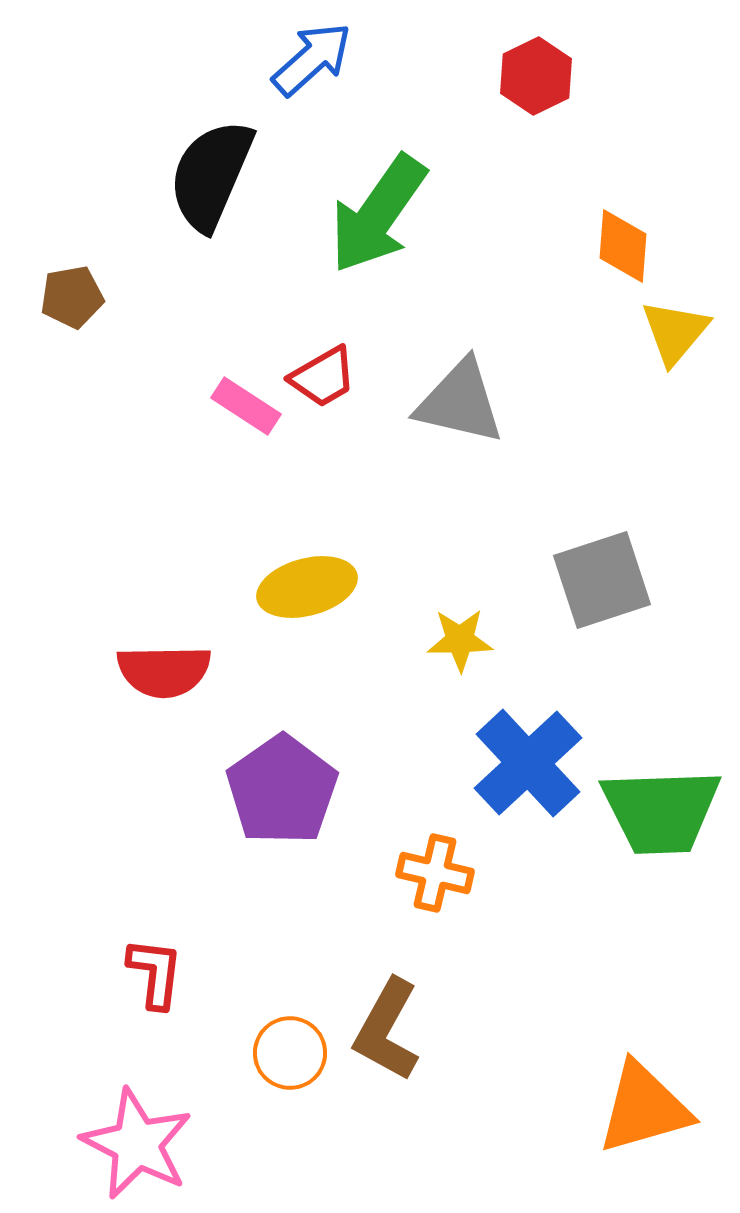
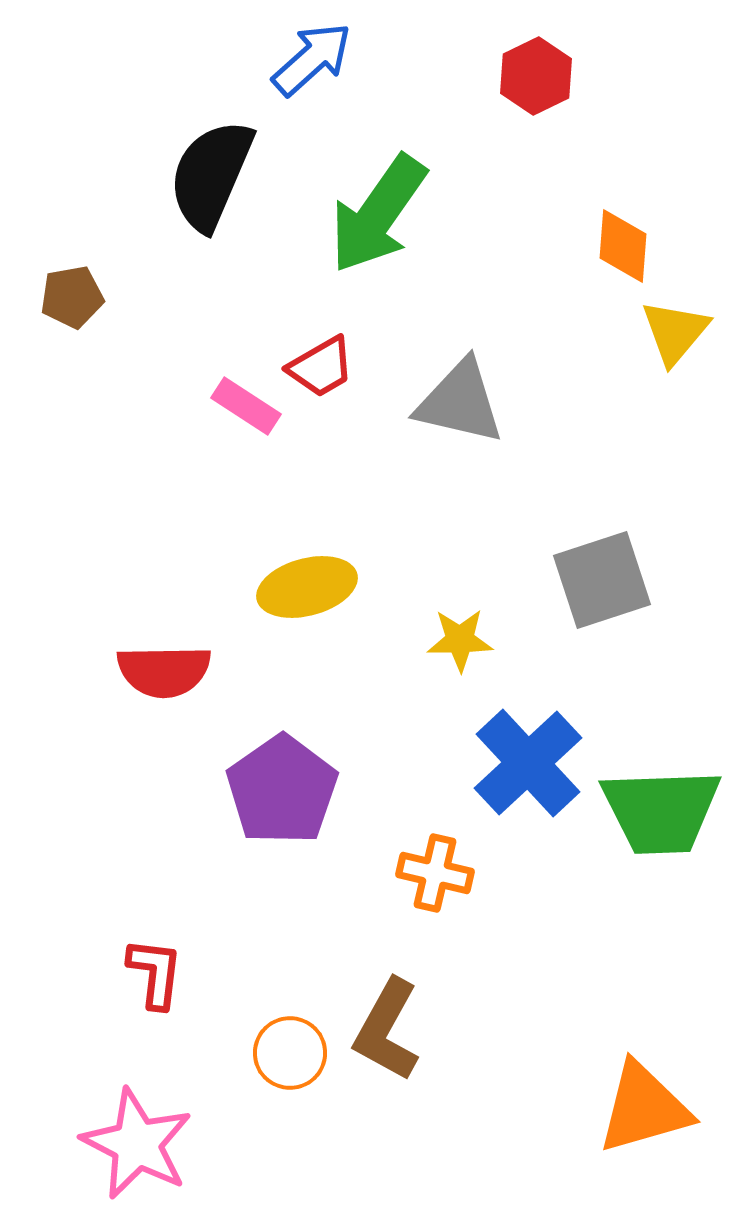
red trapezoid: moved 2 px left, 10 px up
